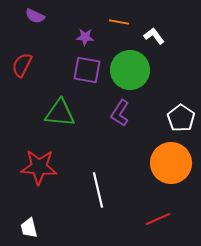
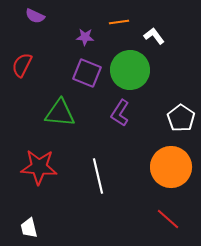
orange line: rotated 18 degrees counterclockwise
purple square: moved 3 px down; rotated 12 degrees clockwise
orange circle: moved 4 px down
white line: moved 14 px up
red line: moved 10 px right; rotated 65 degrees clockwise
